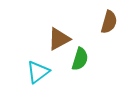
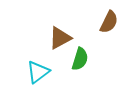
brown semicircle: rotated 10 degrees clockwise
brown triangle: moved 1 px right, 1 px up
